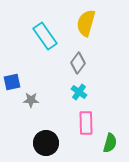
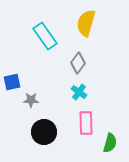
black circle: moved 2 px left, 11 px up
